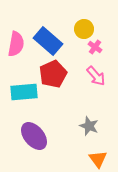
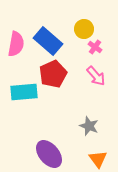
purple ellipse: moved 15 px right, 18 px down
